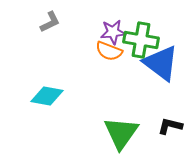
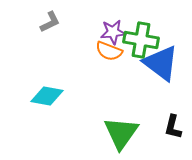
black L-shape: moved 3 px right, 1 px down; rotated 90 degrees counterclockwise
